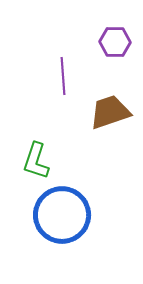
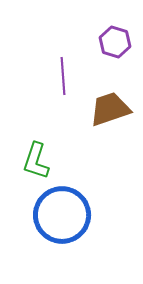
purple hexagon: rotated 16 degrees clockwise
brown trapezoid: moved 3 px up
